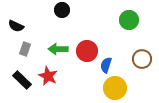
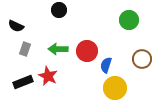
black circle: moved 3 px left
black rectangle: moved 1 px right, 2 px down; rotated 66 degrees counterclockwise
